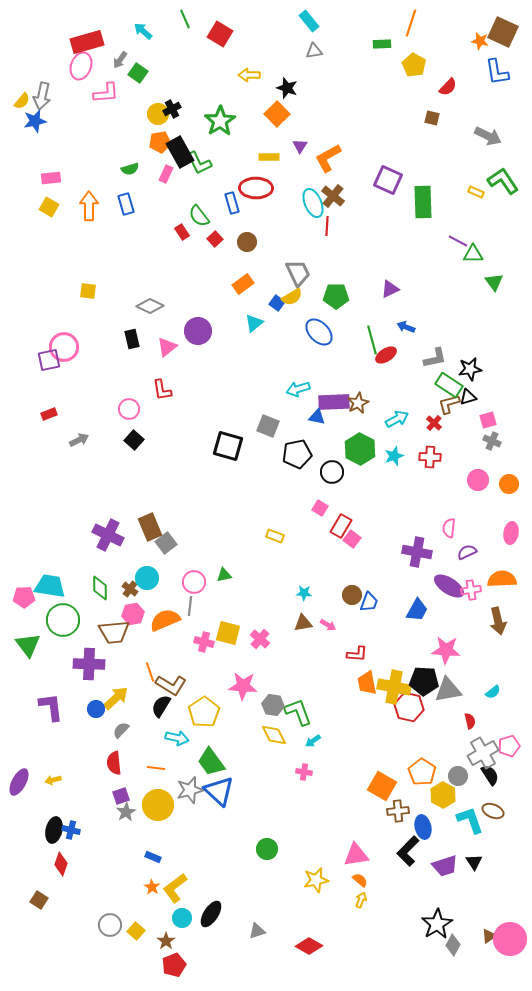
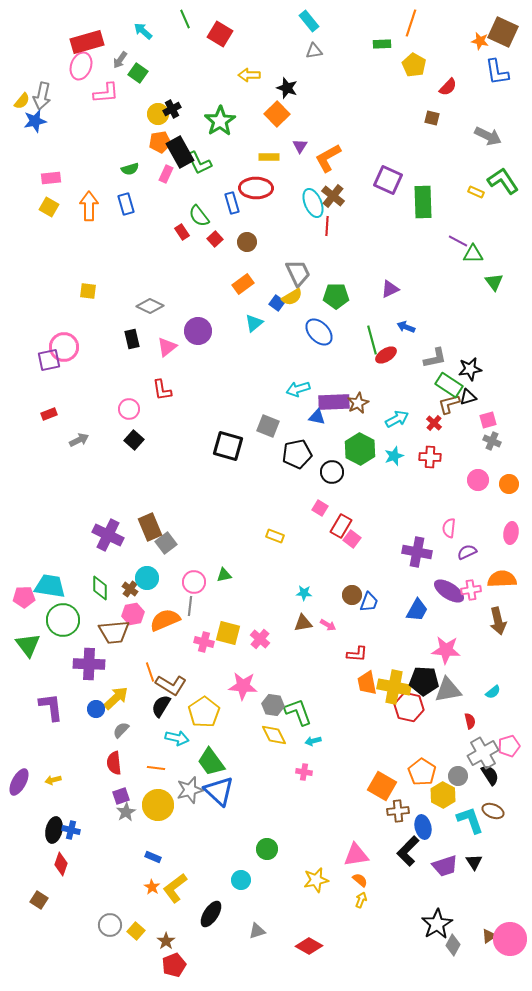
purple ellipse at (449, 586): moved 5 px down
cyan arrow at (313, 741): rotated 21 degrees clockwise
cyan circle at (182, 918): moved 59 px right, 38 px up
